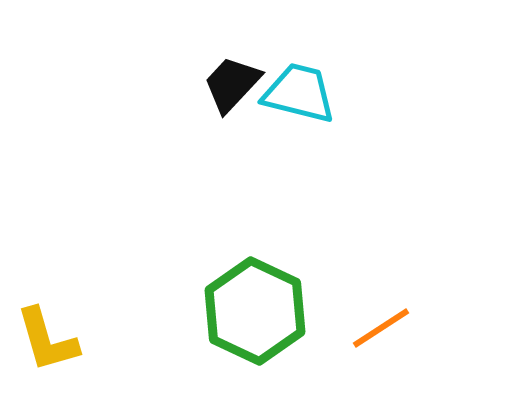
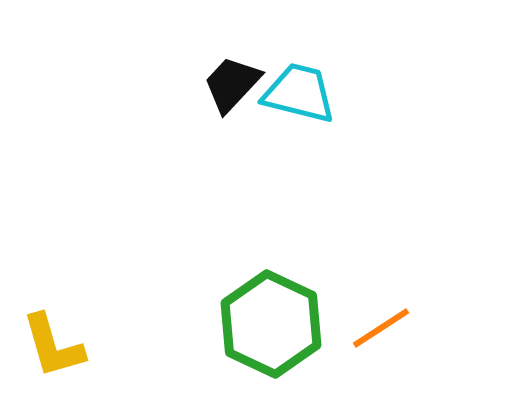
green hexagon: moved 16 px right, 13 px down
yellow L-shape: moved 6 px right, 6 px down
